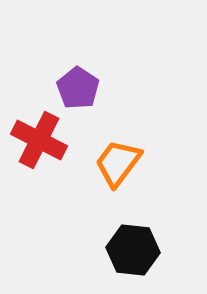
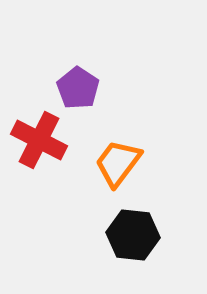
black hexagon: moved 15 px up
